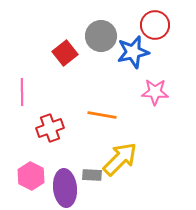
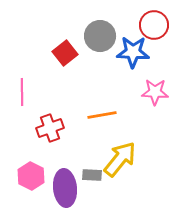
red circle: moved 1 px left
gray circle: moved 1 px left
blue star: rotated 16 degrees clockwise
orange line: rotated 20 degrees counterclockwise
yellow arrow: rotated 6 degrees counterclockwise
